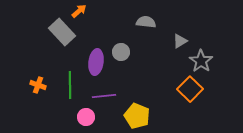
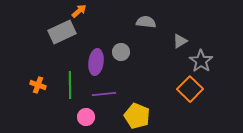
gray rectangle: rotated 72 degrees counterclockwise
purple line: moved 2 px up
